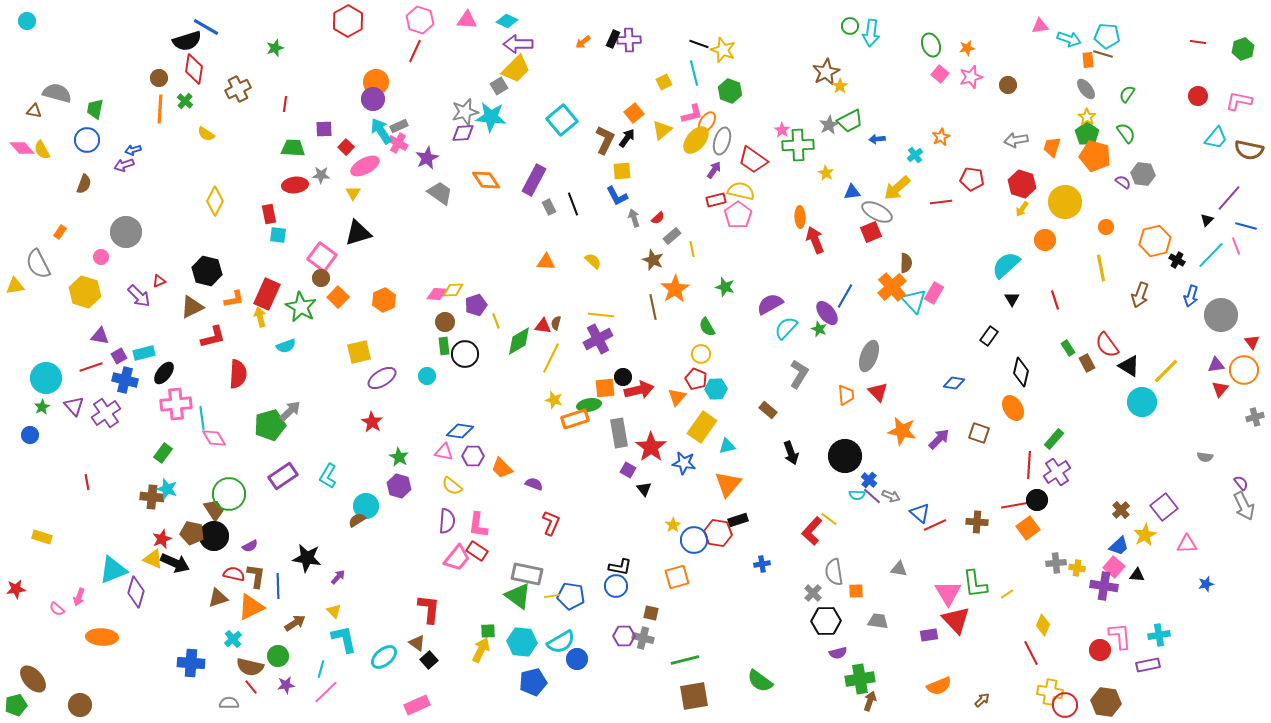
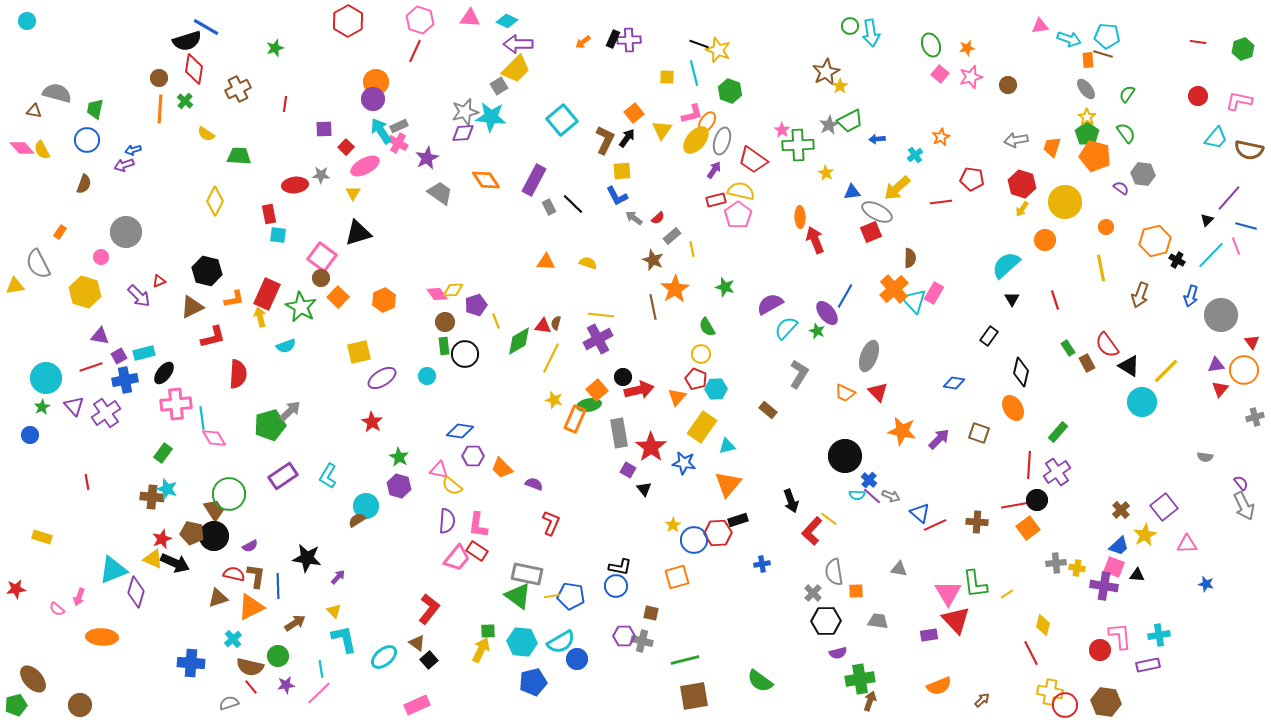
pink triangle at (467, 20): moved 3 px right, 2 px up
cyan arrow at (871, 33): rotated 16 degrees counterclockwise
yellow star at (723, 50): moved 5 px left
yellow square at (664, 82): moved 3 px right, 5 px up; rotated 28 degrees clockwise
yellow triangle at (662, 130): rotated 15 degrees counterclockwise
green trapezoid at (293, 148): moved 54 px left, 8 px down
purple semicircle at (1123, 182): moved 2 px left, 6 px down
black line at (573, 204): rotated 25 degrees counterclockwise
gray arrow at (634, 218): rotated 36 degrees counterclockwise
yellow semicircle at (593, 261): moved 5 px left, 2 px down; rotated 24 degrees counterclockwise
brown semicircle at (906, 263): moved 4 px right, 5 px up
orange cross at (892, 287): moved 2 px right, 2 px down
pink diamond at (437, 294): rotated 50 degrees clockwise
green star at (819, 329): moved 2 px left, 2 px down
blue cross at (125, 380): rotated 25 degrees counterclockwise
orange square at (605, 388): moved 8 px left, 2 px down; rotated 35 degrees counterclockwise
orange trapezoid at (846, 395): moved 1 px left, 2 px up; rotated 120 degrees clockwise
orange rectangle at (575, 419): rotated 48 degrees counterclockwise
green rectangle at (1054, 439): moved 4 px right, 7 px up
pink triangle at (444, 452): moved 5 px left, 18 px down
black arrow at (791, 453): moved 48 px down
red hexagon at (718, 533): rotated 12 degrees counterclockwise
pink square at (1114, 567): rotated 20 degrees counterclockwise
blue star at (1206, 584): rotated 28 degrees clockwise
red L-shape at (429, 609): rotated 32 degrees clockwise
yellow diamond at (1043, 625): rotated 10 degrees counterclockwise
gray cross at (643, 638): moved 1 px left, 3 px down
cyan line at (321, 669): rotated 24 degrees counterclockwise
pink line at (326, 692): moved 7 px left, 1 px down
gray semicircle at (229, 703): rotated 18 degrees counterclockwise
